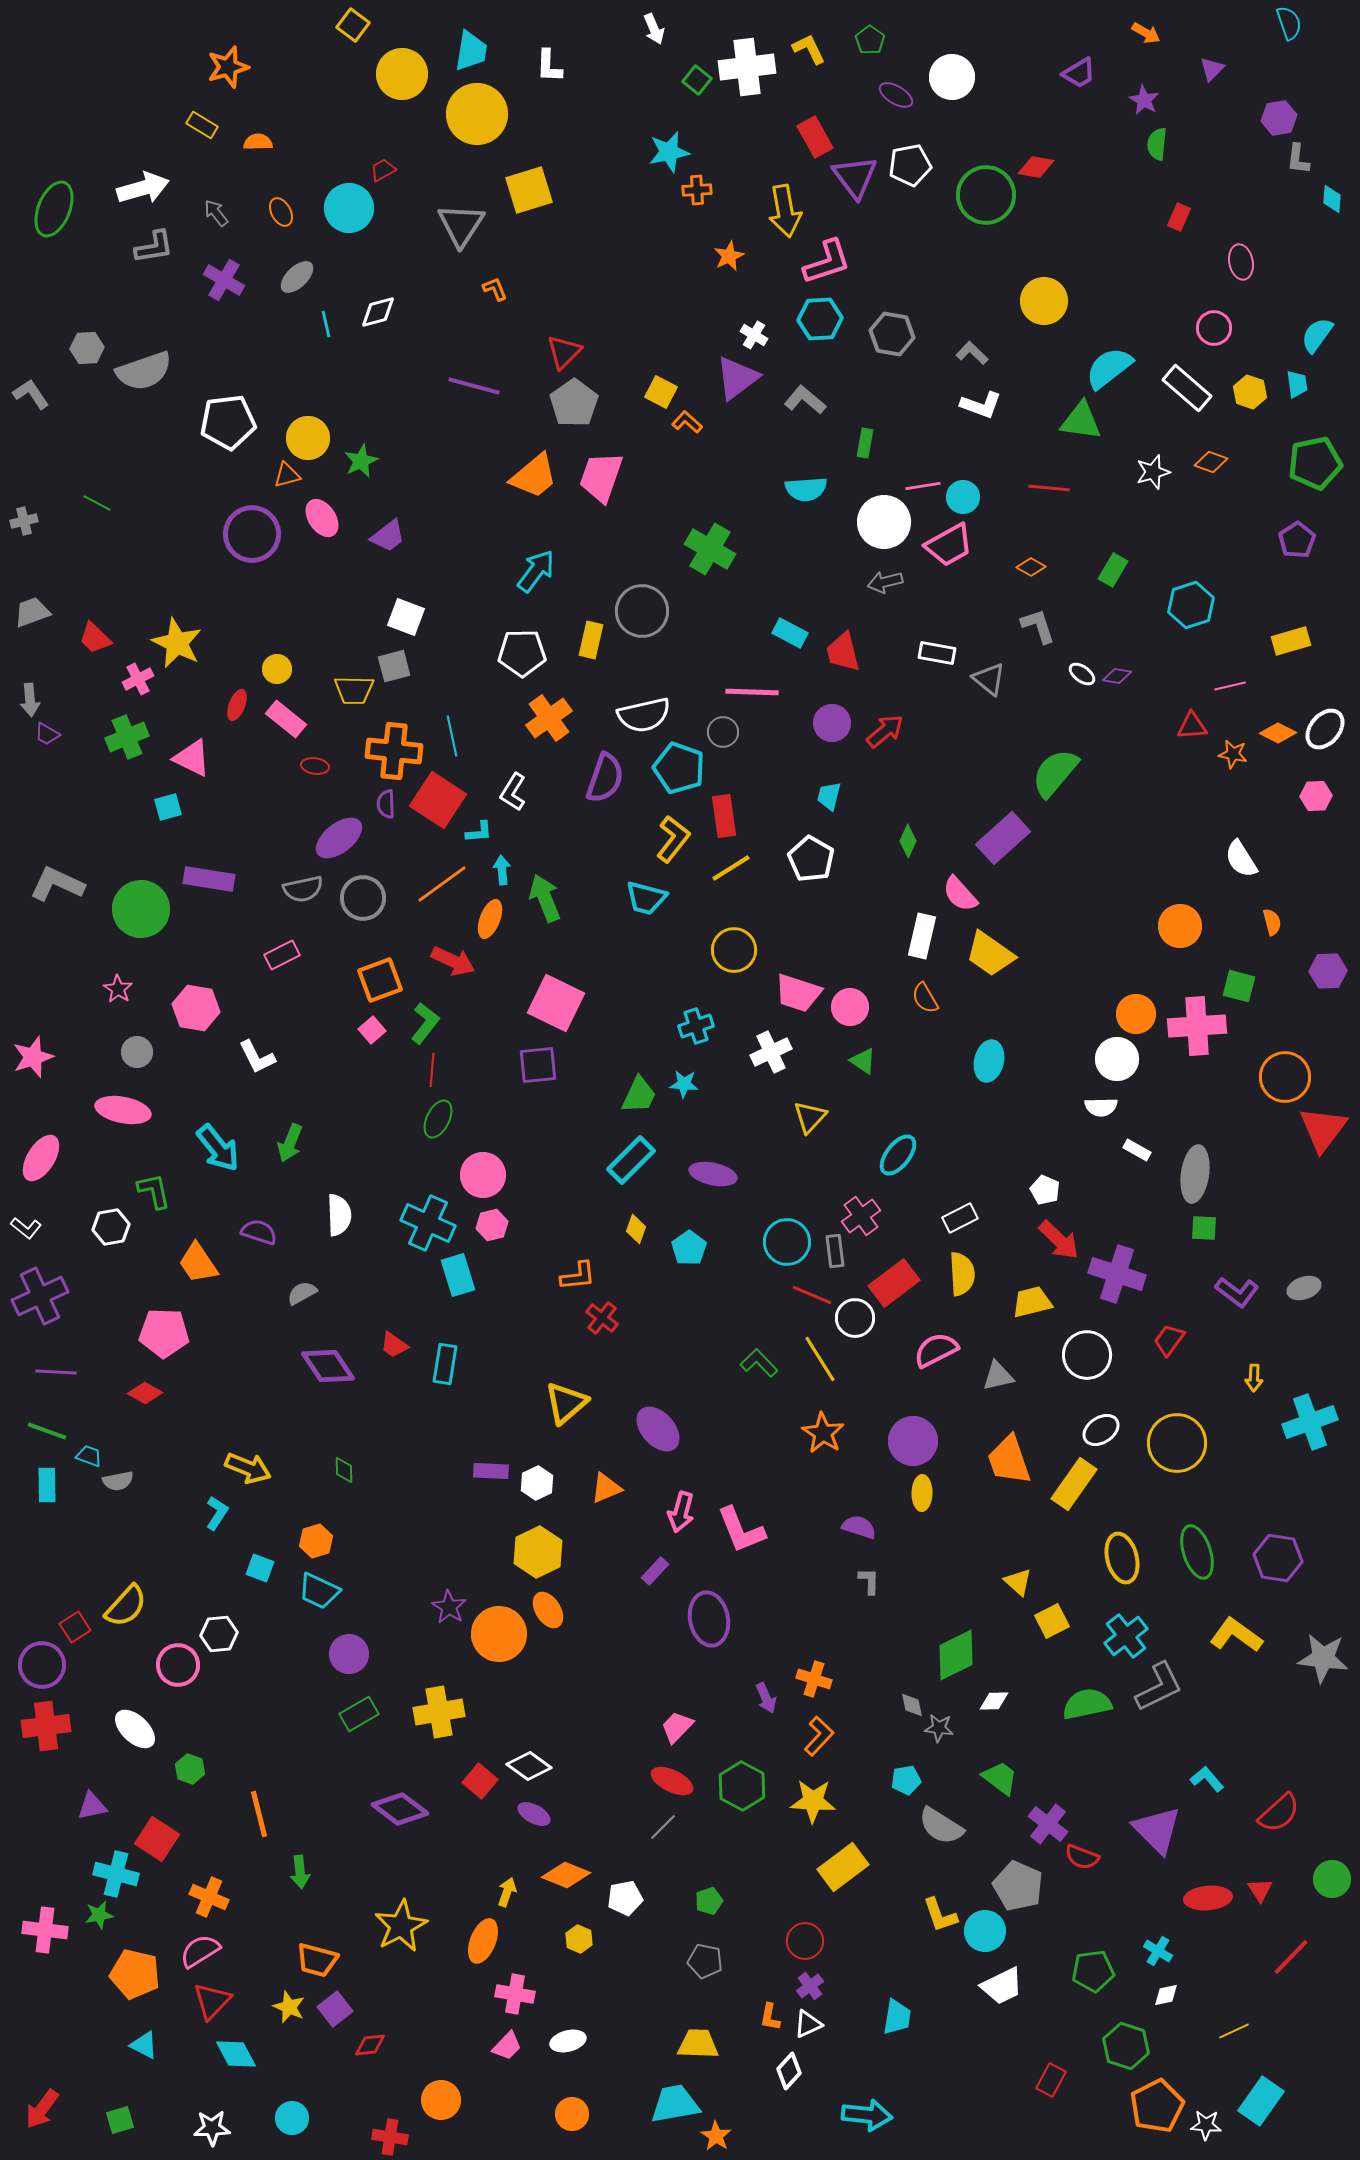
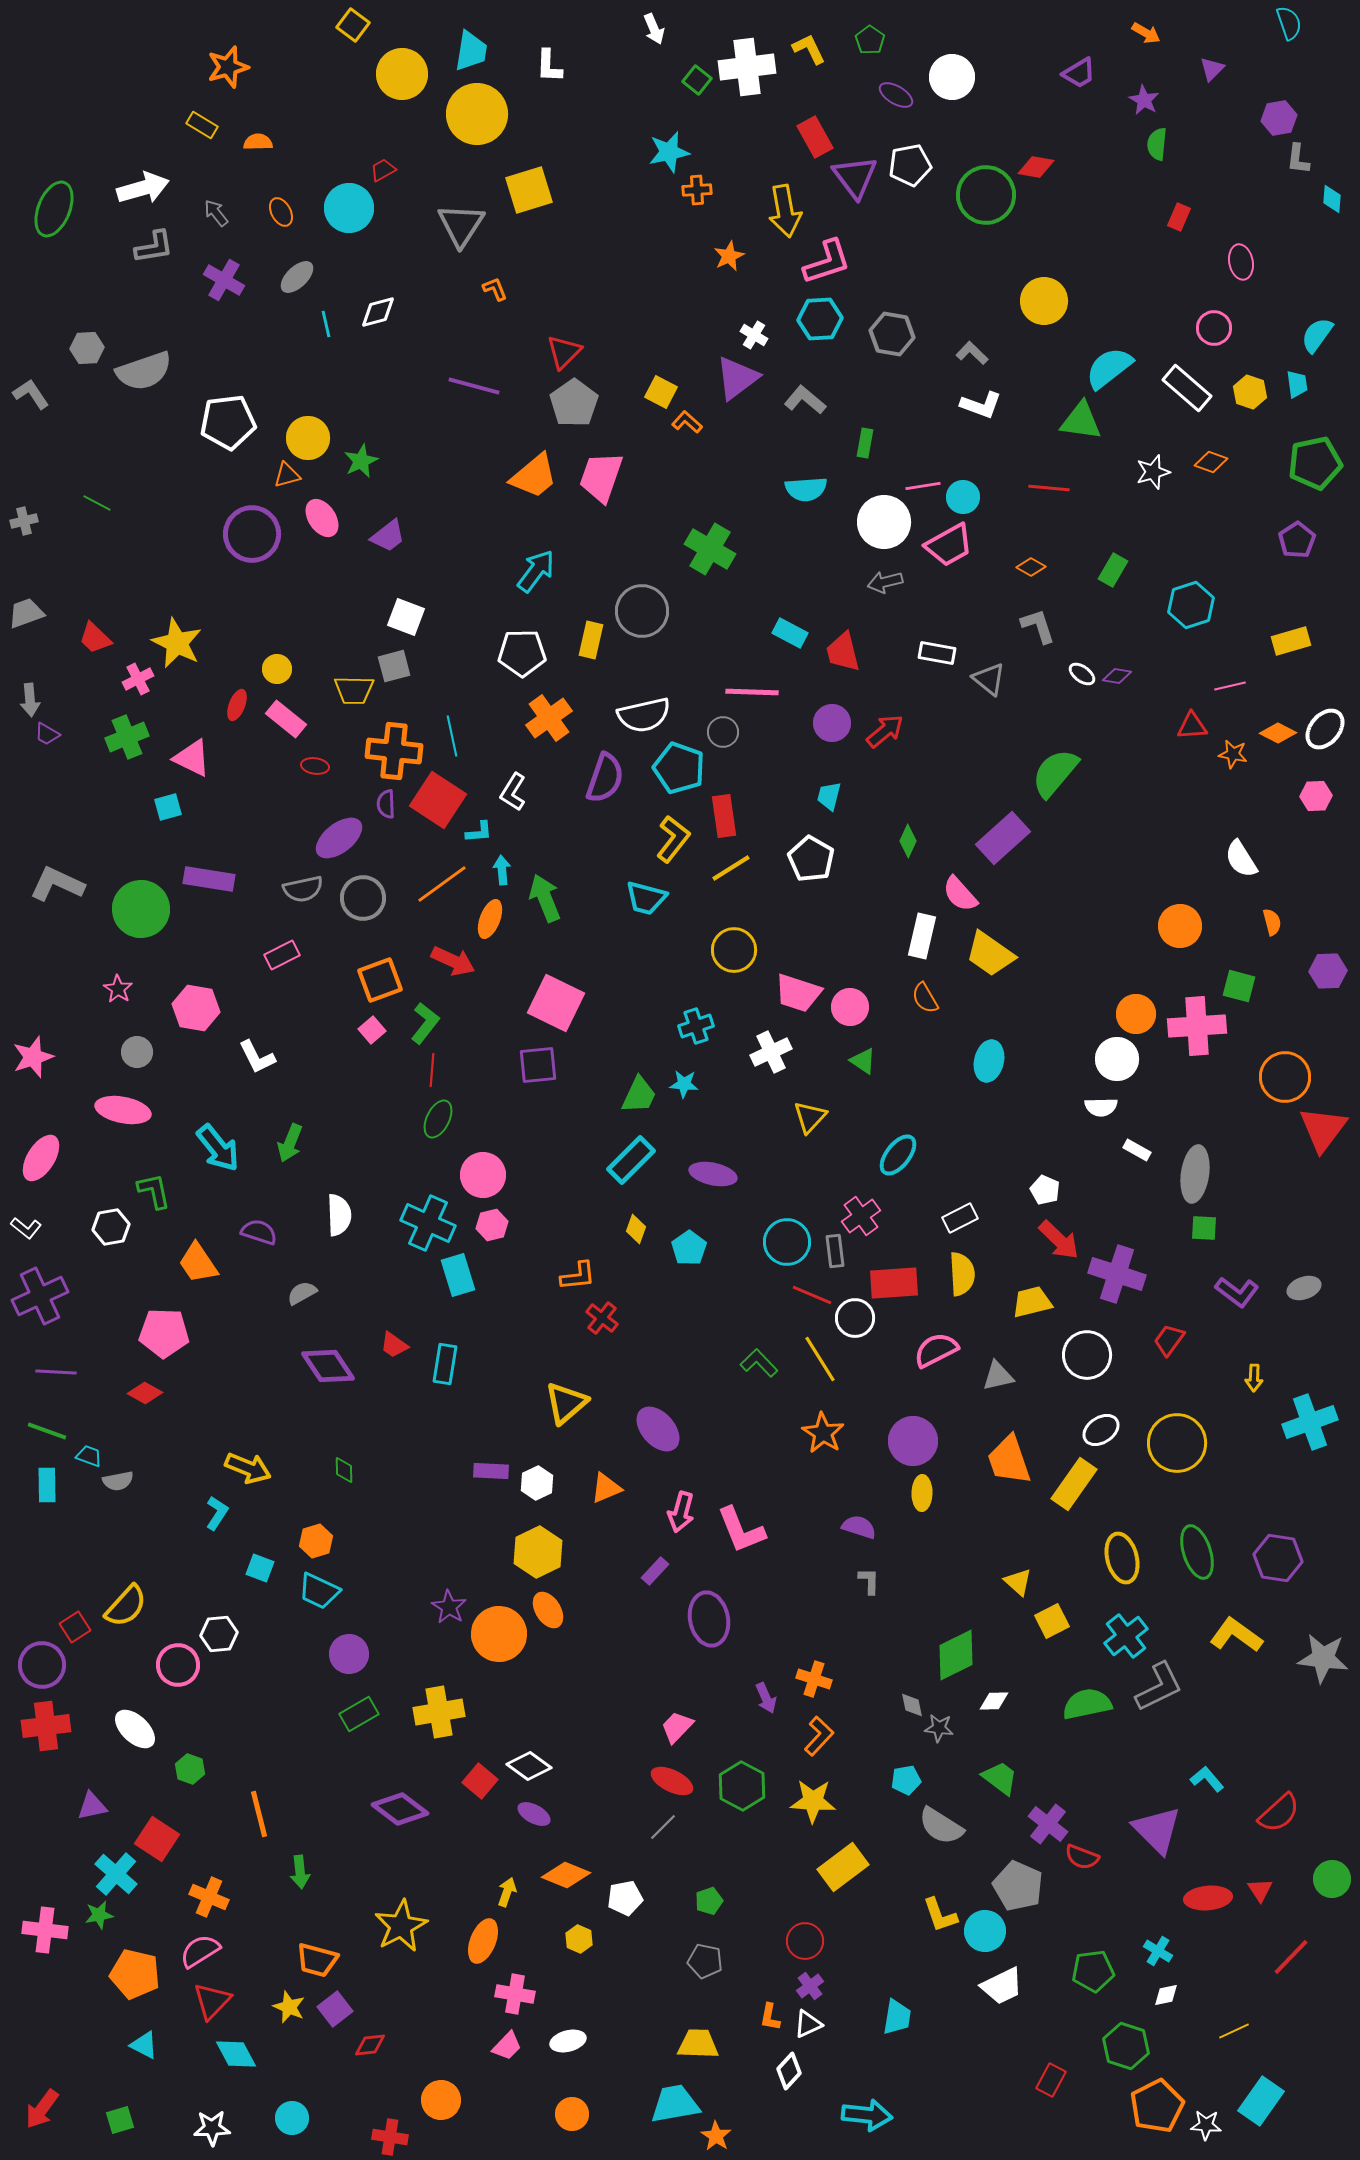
gray trapezoid at (32, 612): moved 6 px left, 1 px down
red rectangle at (894, 1283): rotated 33 degrees clockwise
cyan cross at (116, 1874): rotated 27 degrees clockwise
